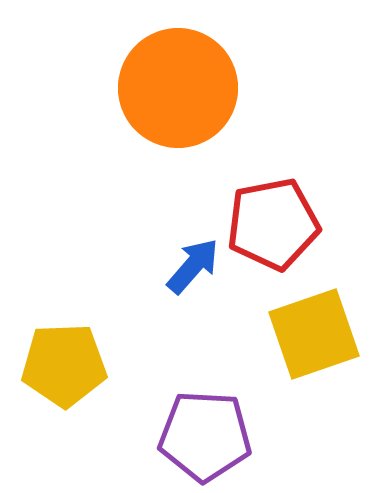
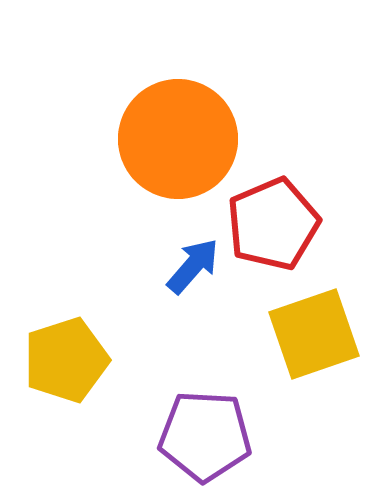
orange circle: moved 51 px down
red pentagon: rotated 12 degrees counterclockwise
yellow pentagon: moved 2 px right, 5 px up; rotated 16 degrees counterclockwise
